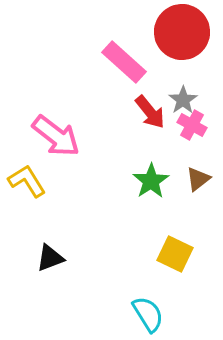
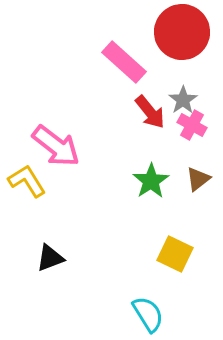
pink arrow: moved 10 px down
